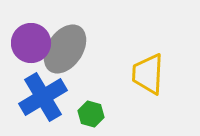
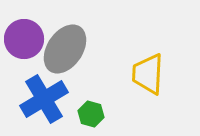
purple circle: moved 7 px left, 4 px up
blue cross: moved 1 px right, 2 px down
